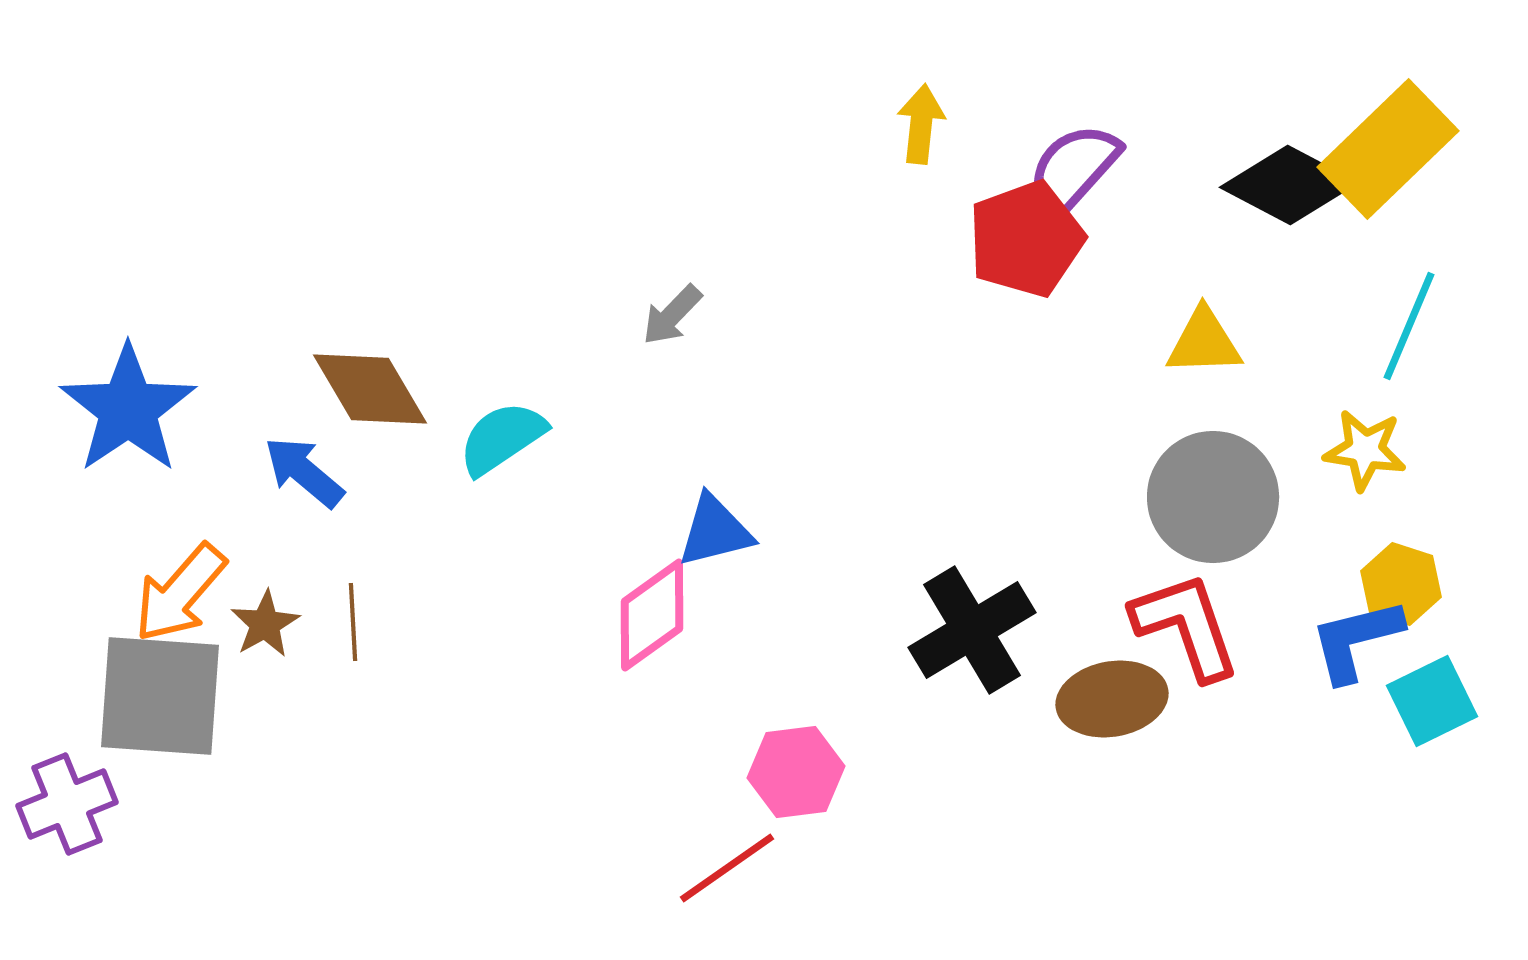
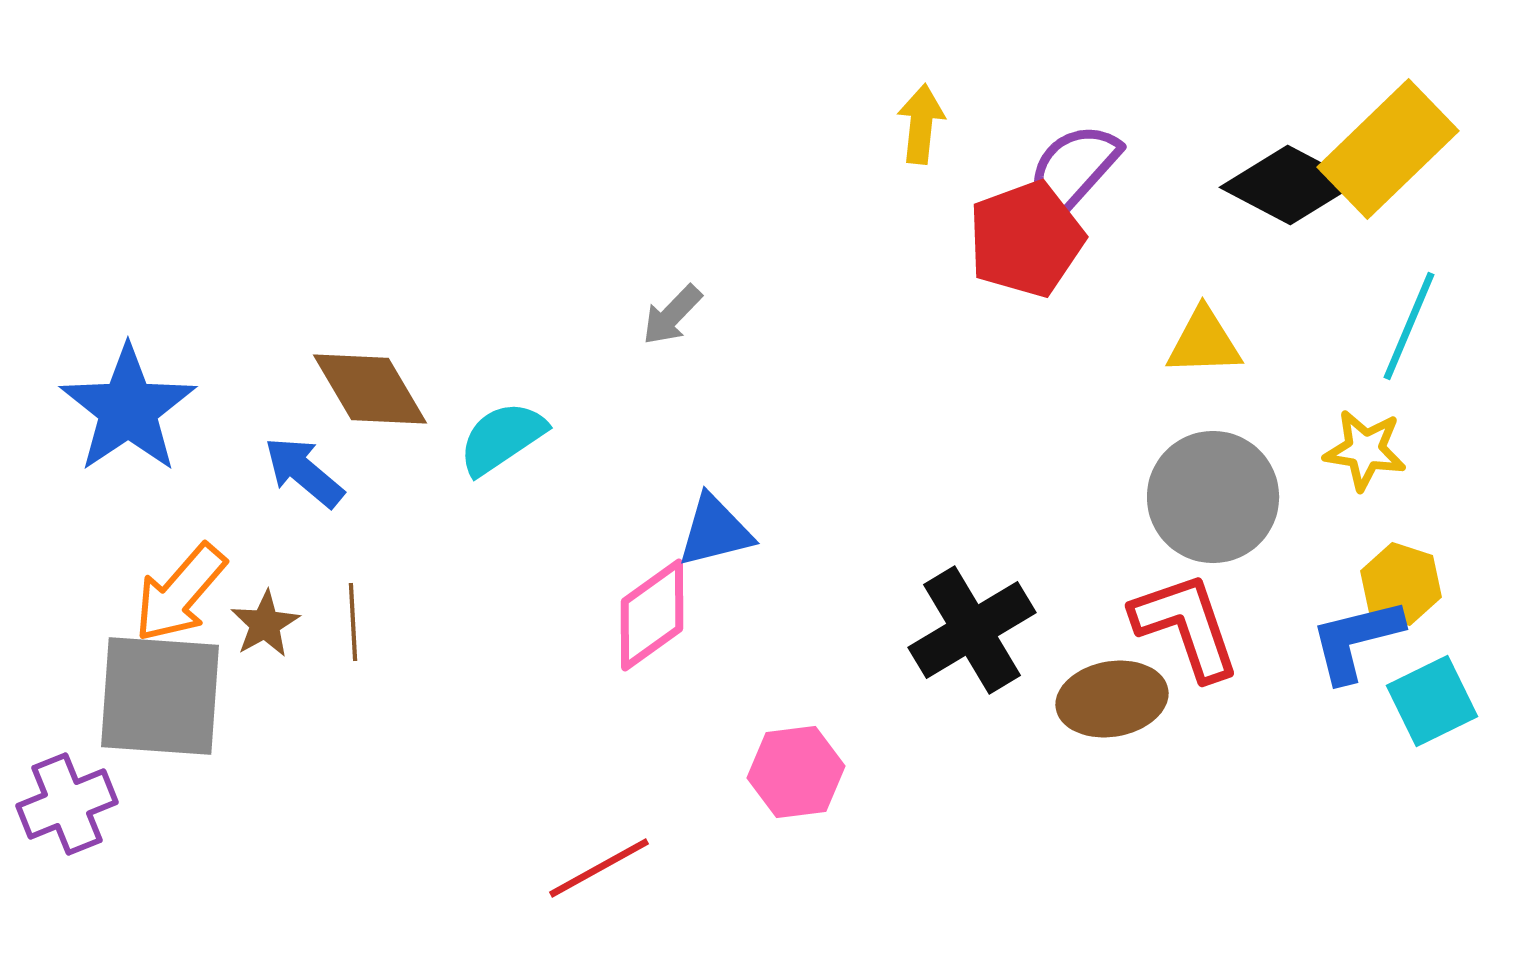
red line: moved 128 px left; rotated 6 degrees clockwise
